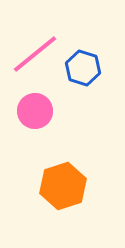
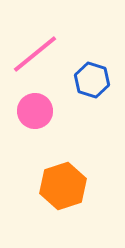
blue hexagon: moved 9 px right, 12 px down
